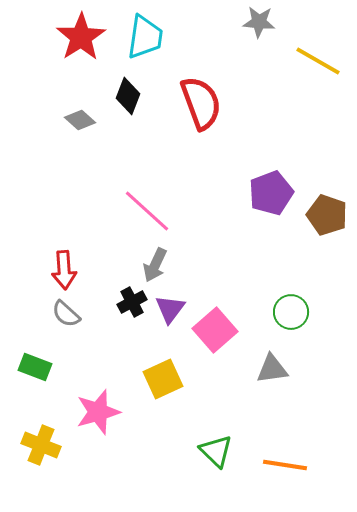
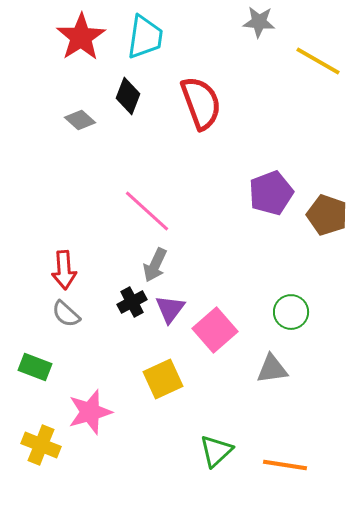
pink star: moved 8 px left
green triangle: rotated 33 degrees clockwise
